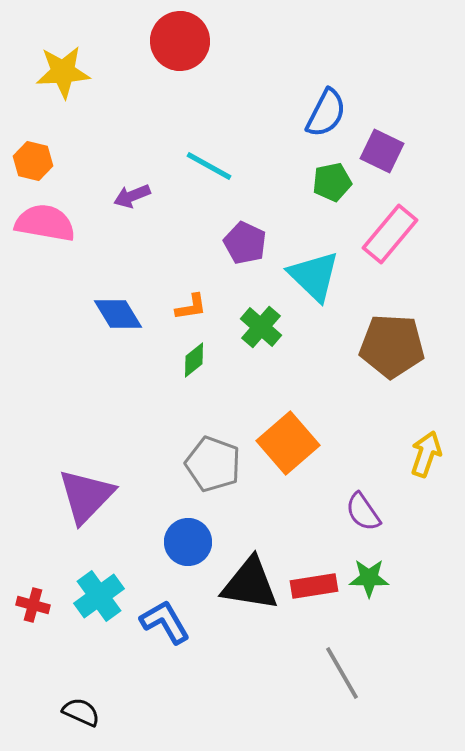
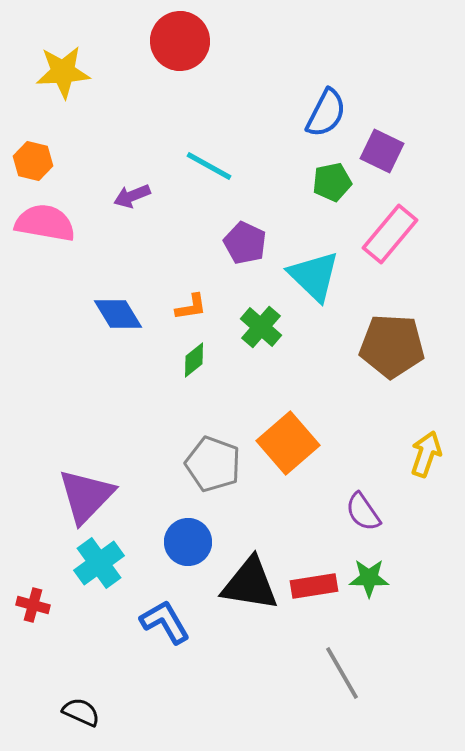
cyan cross: moved 33 px up
